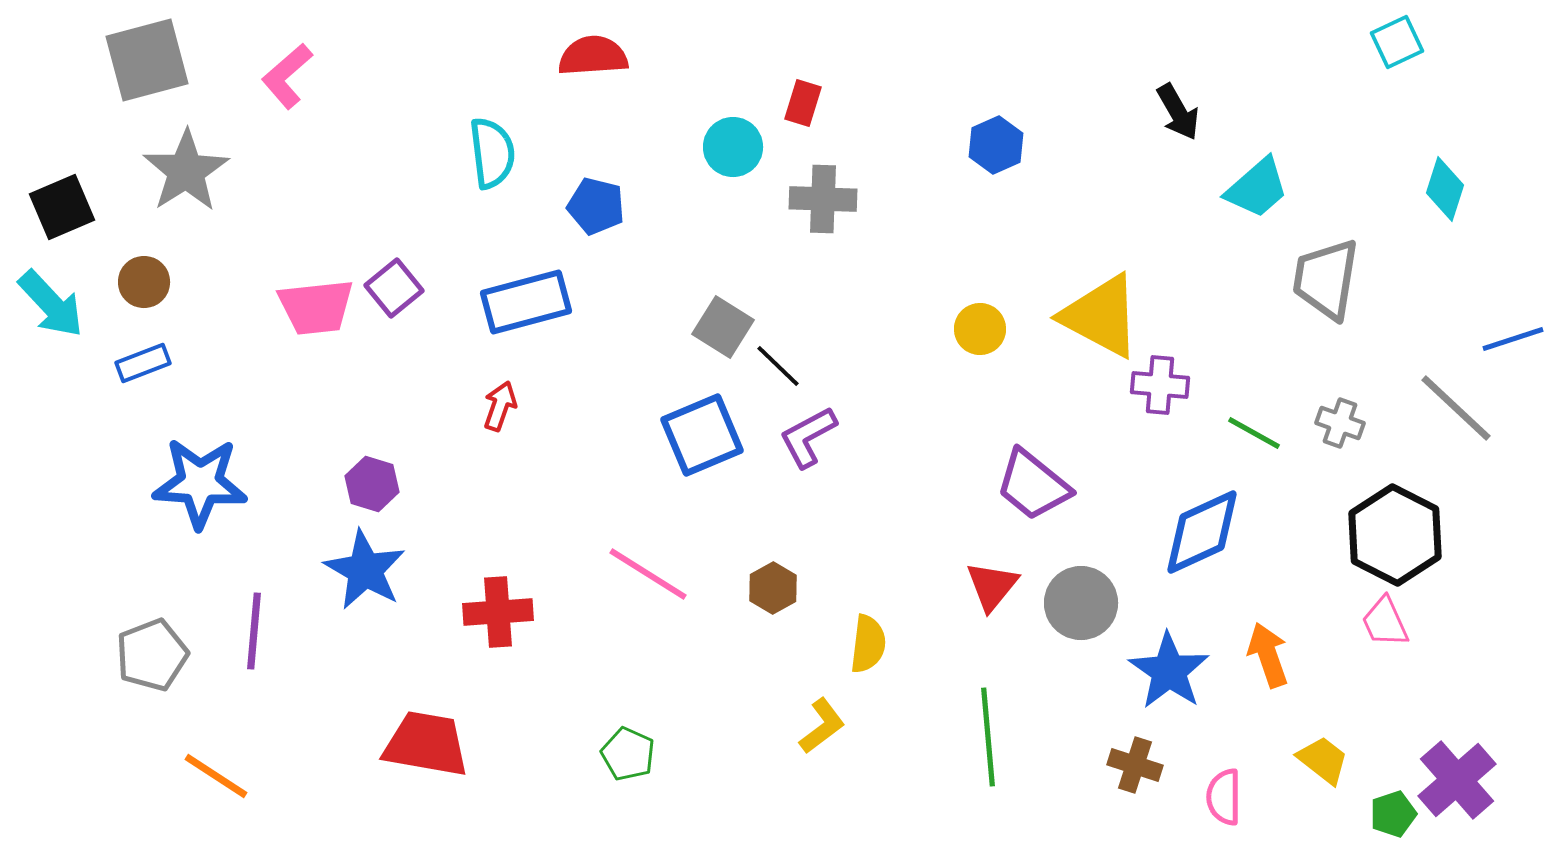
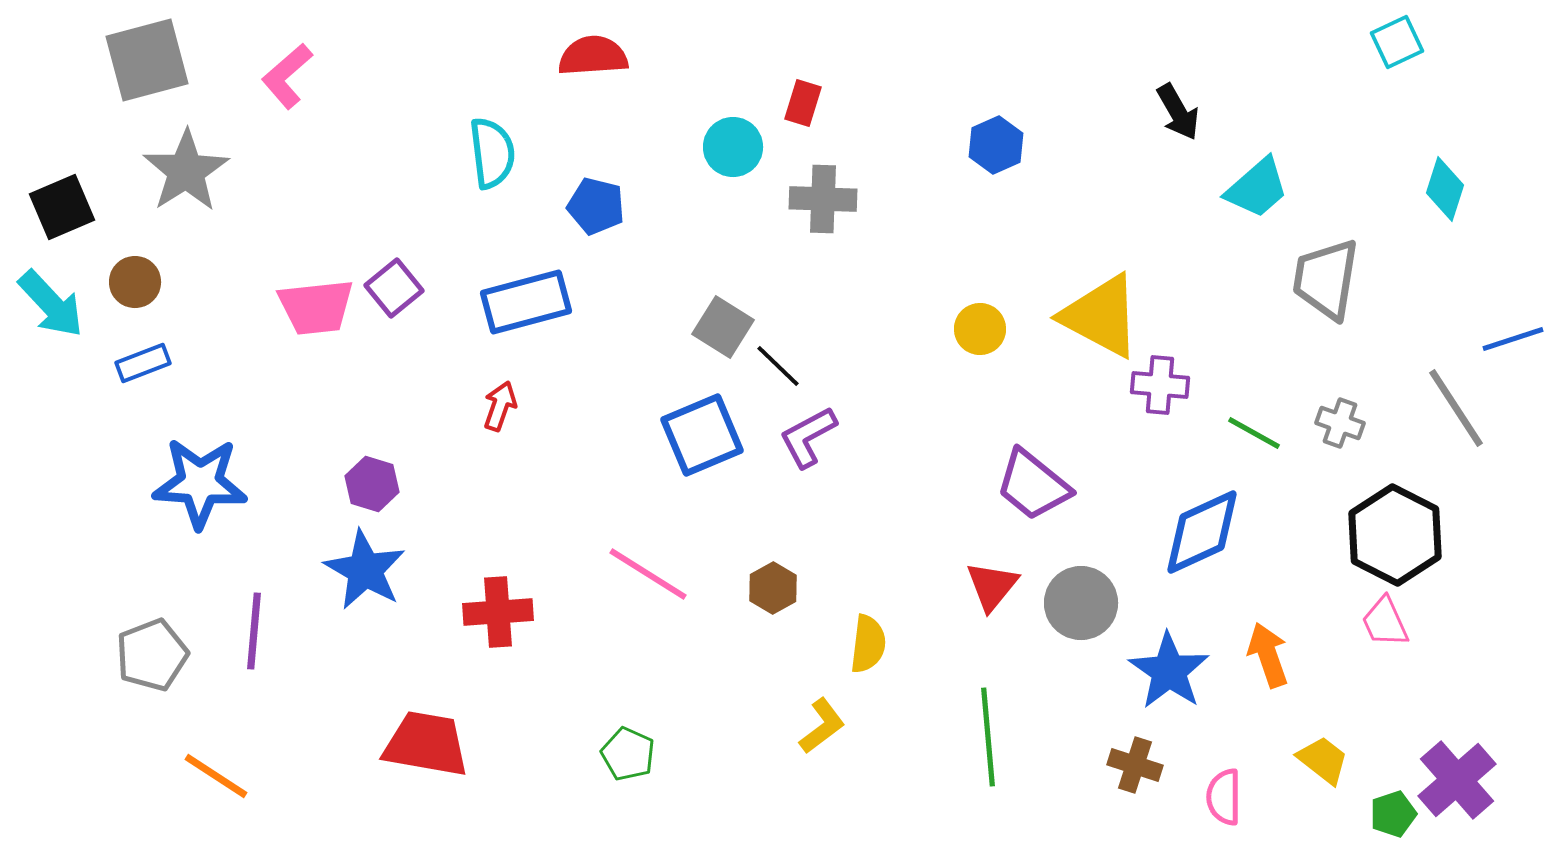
brown circle at (144, 282): moved 9 px left
gray line at (1456, 408): rotated 14 degrees clockwise
